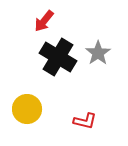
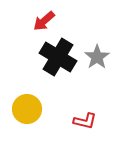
red arrow: rotated 10 degrees clockwise
gray star: moved 1 px left, 4 px down
